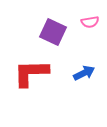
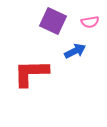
purple square: moved 11 px up
blue arrow: moved 9 px left, 22 px up
